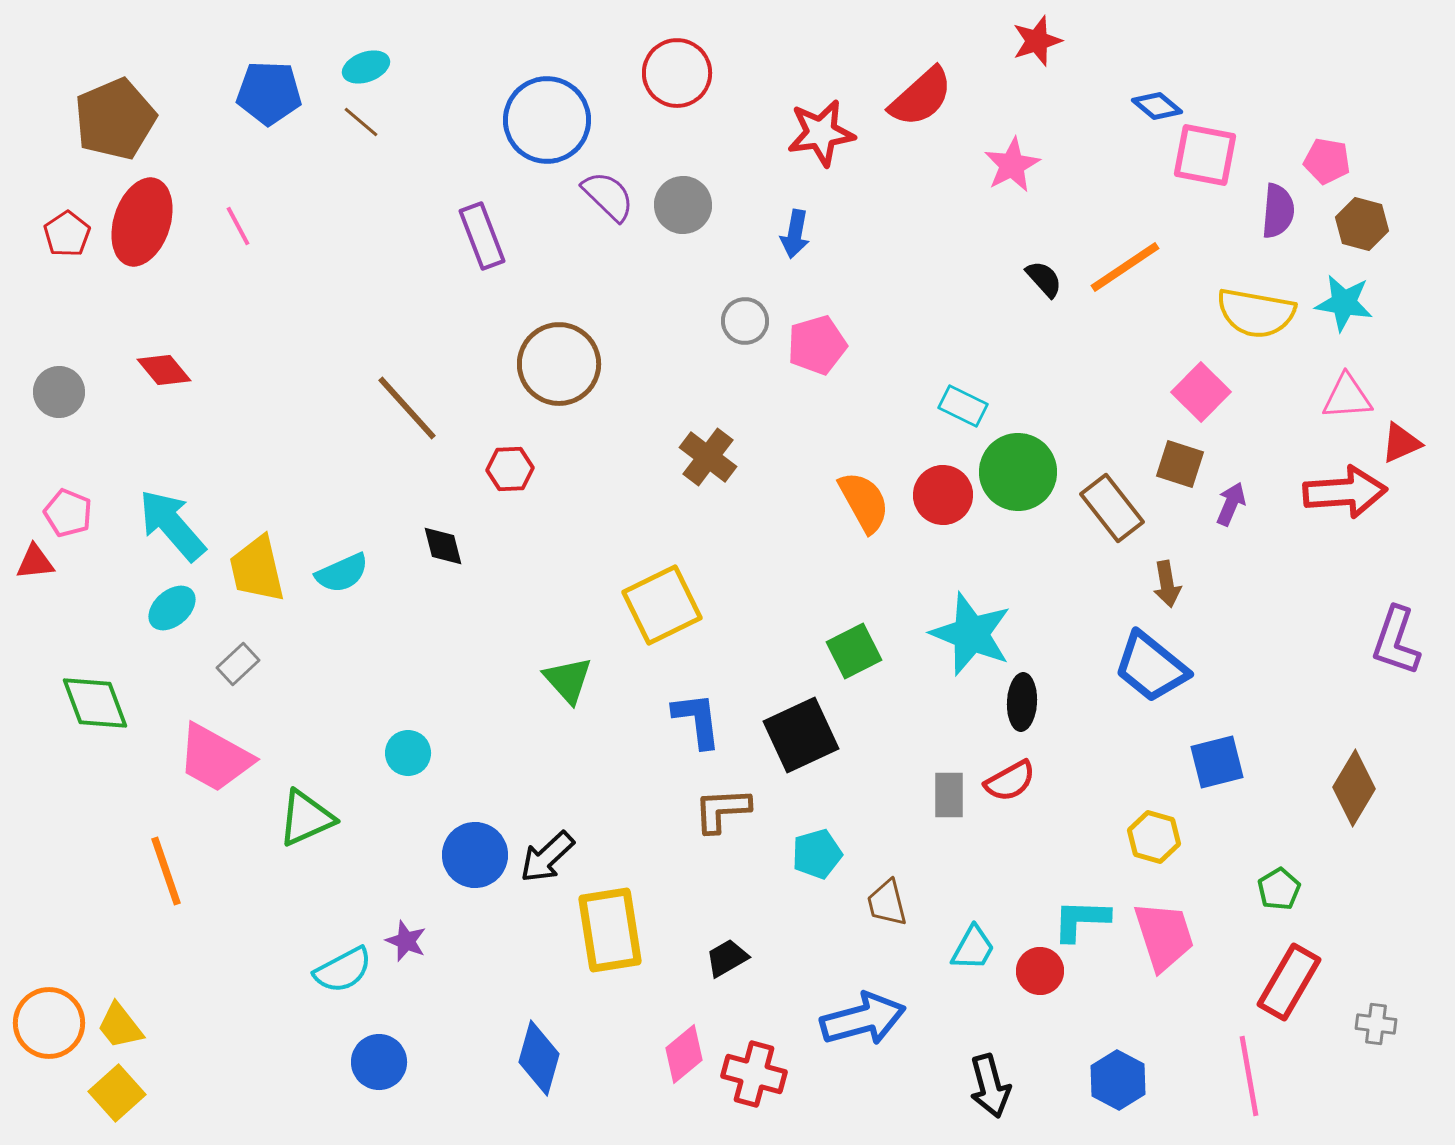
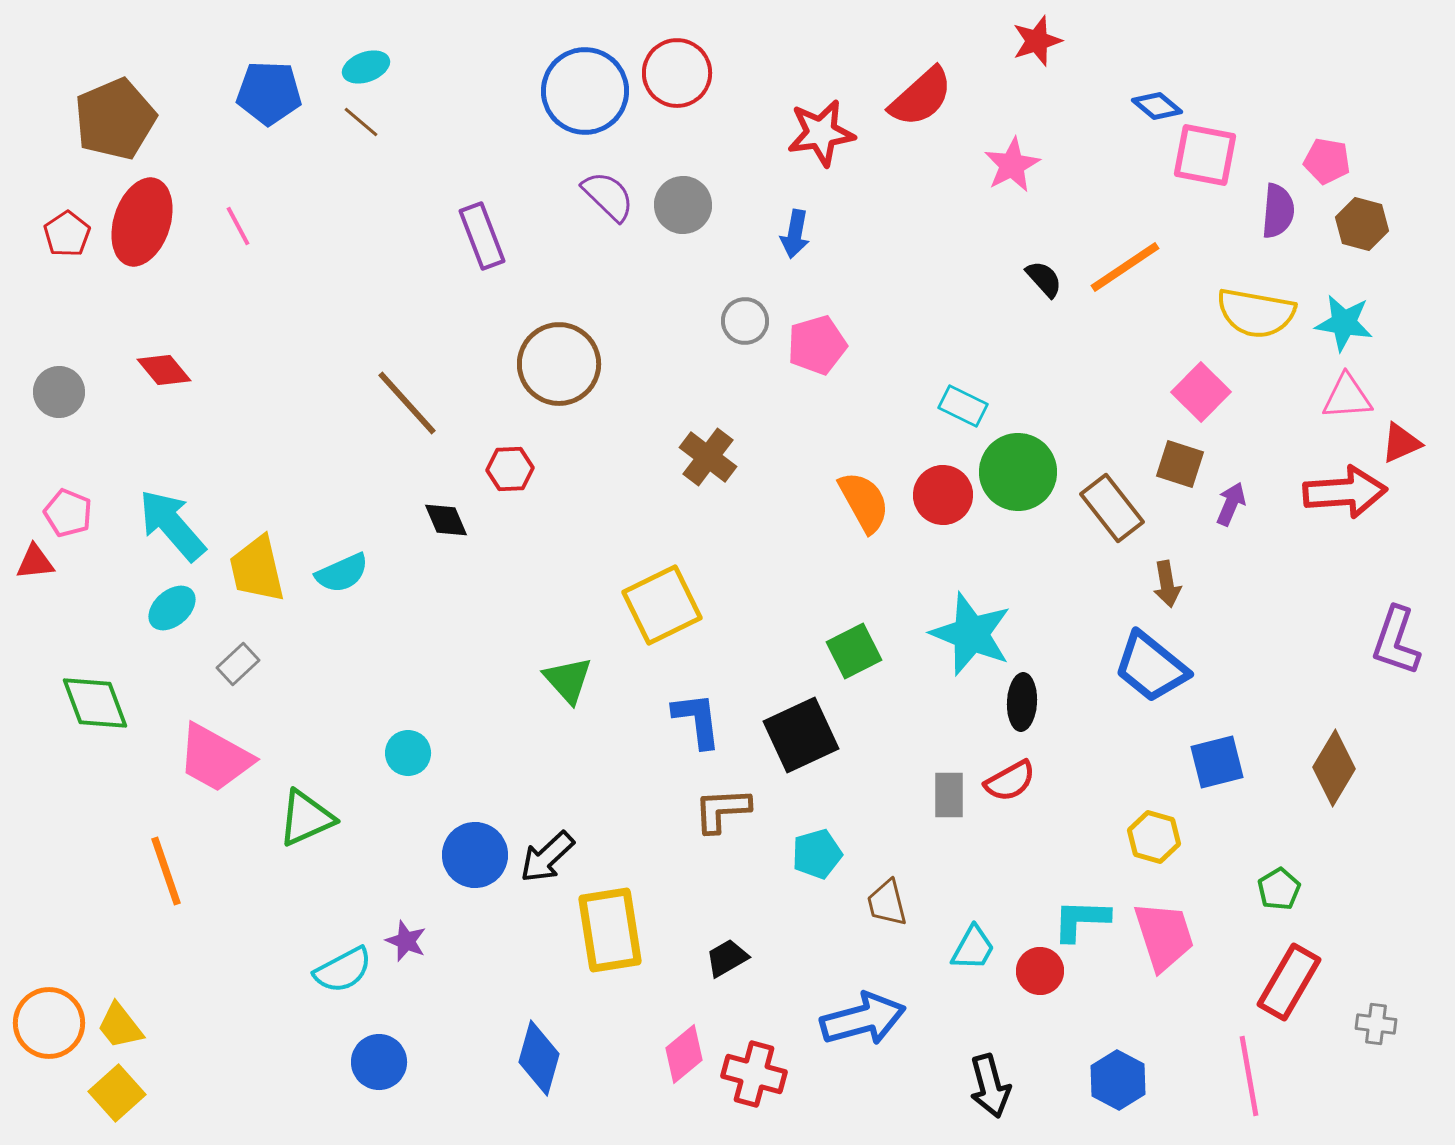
blue circle at (547, 120): moved 38 px right, 29 px up
cyan star at (1344, 303): moved 20 px down
brown line at (407, 408): moved 5 px up
black diamond at (443, 546): moved 3 px right, 26 px up; rotated 9 degrees counterclockwise
brown diamond at (1354, 788): moved 20 px left, 20 px up
